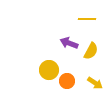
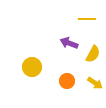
yellow semicircle: moved 2 px right, 3 px down
yellow circle: moved 17 px left, 3 px up
